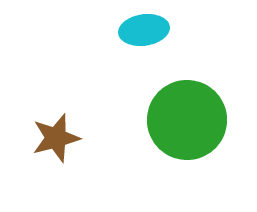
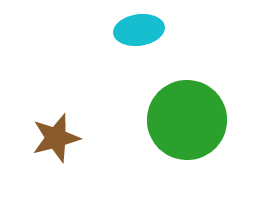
cyan ellipse: moved 5 px left
